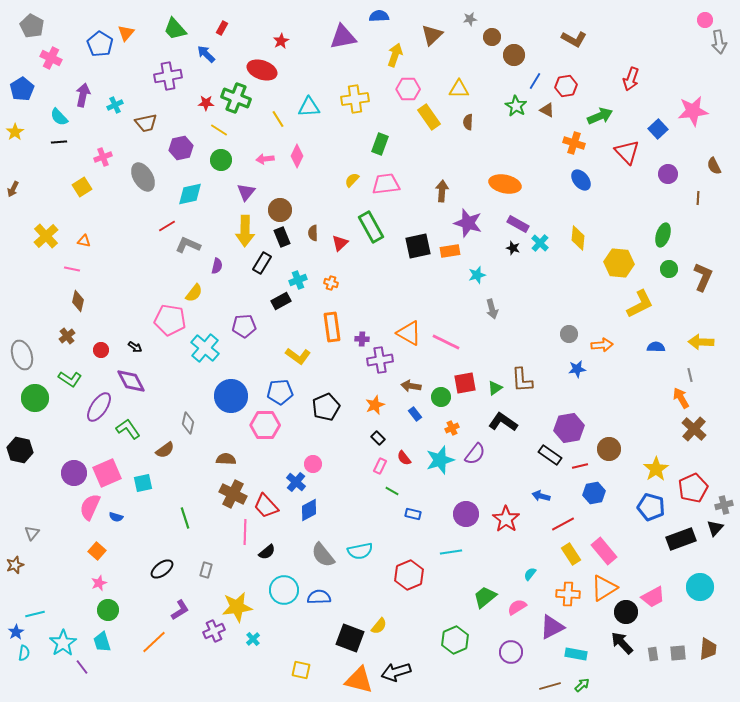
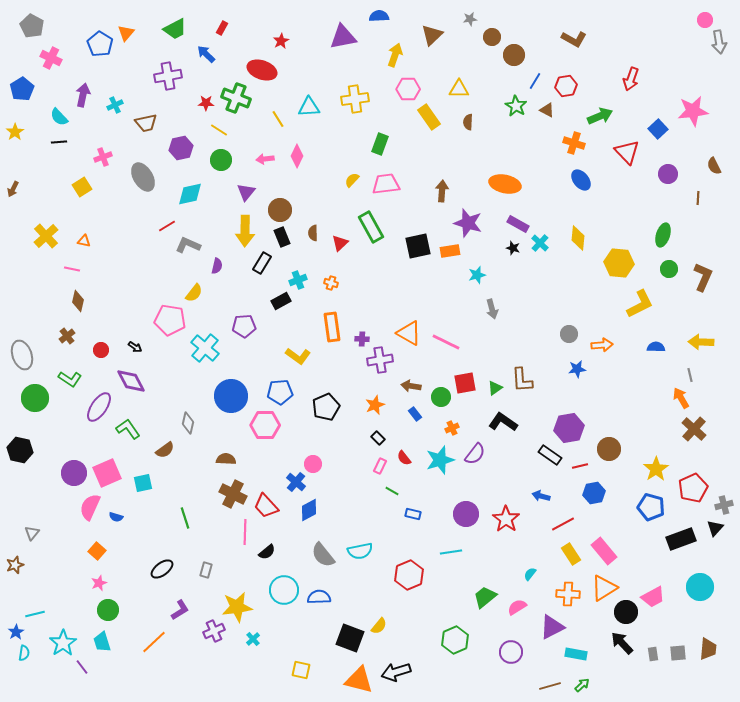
green trapezoid at (175, 29): rotated 75 degrees counterclockwise
